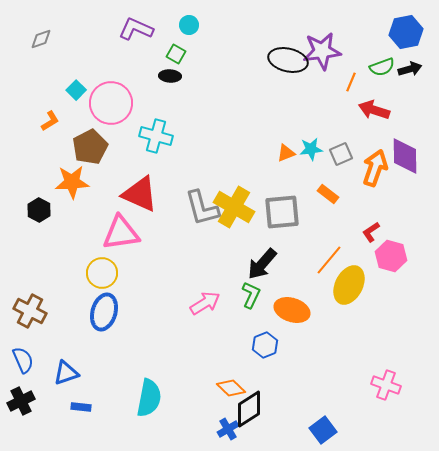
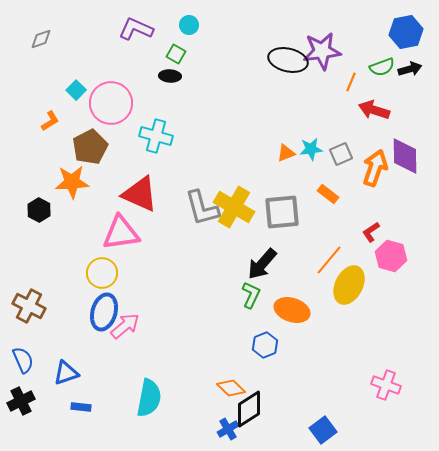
pink arrow at (205, 303): moved 80 px left, 23 px down; rotated 8 degrees counterclockwise
brown cross at (30, 311): moved 1 px left, 5 px up
